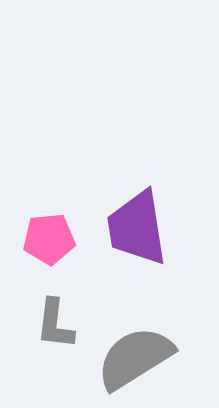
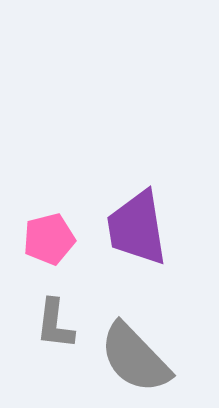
pink pentagon: rotated 9 degrees counterclockwise
gray semicircle: rotated 102 degrees counterclockwise
